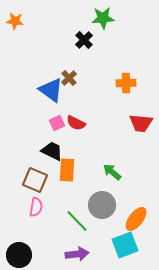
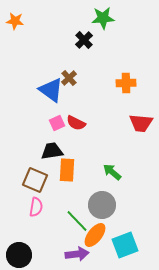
black trapezoid: rotated 35 degrees counterclockwise
orange ellipse: moved 41 px left, 16 px down
